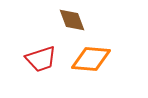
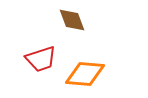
orange diamond: moved 6 px left, 15 px down
